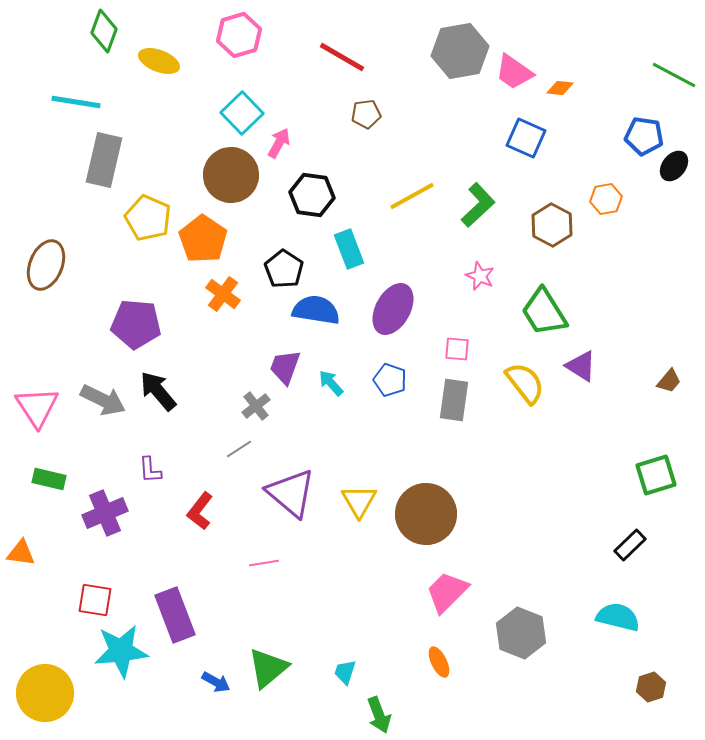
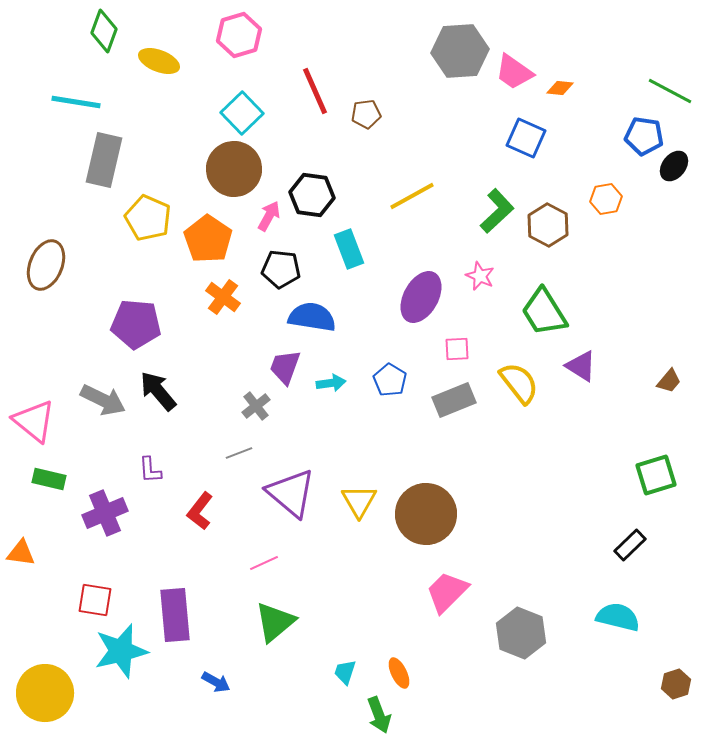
gray hexagon at (460, 51): rotated 6 degrees clockwise
red line at (342, 57): moved 27 px left, 34 px down; rotated 36 degrees clockwise
green line at (674, 75): moved 4 px left, 16 px down
pink arrow at (279, 143): moved 10 px left, 73 px down
brown circle at (231, 175): moved 3 px right, 6 px up
green L-shape at (478, 205): moved 19 px right, 6 px down
brown hexagon at (552, 225): moved 4 px left
orange pentagon at (203, 239): moved 5 px right
black pentagon at (284, 269): moved 3 px left; rotated 27 degrees counterclockwise
orange cross at (223, 294): moved 3 px down
purple ellipse at (393, 309): moved 28 px right, 12 px up
blue semicircle at (316, 310): moved 4 px left, 7 px down
pink square at (457, 349): rotated 8 degrees counterclockwise
blue pentagon at (390, 380): rotated 12 degrees clockwise
cyan arrow at (331, 383): rotated 124 degrees clockwise
yellow semicircle at (525, 383): moved 6 px left
gray rectangle at (454, 400): rotated 60 degrees clockwise
pink triangle at (37, 407): moved 3 px left, 14 px down; rotated 18 degrees counterclockwise
gray line at (239, 449): moved 4 px down; rotated 12 degrees clockwise
pink line at (264, 563): rotated 16 degrees counterclockwise
purple rectangle at (175, 615): rotated 16 degrees clockwise
cyan star at (121, 651): rotated 8 degrees counterclockwise
orange ellipse at (439, 662): moved 40 px left, 11 px down
green triangle at (268, 668): moved 7 px right, 46 px up
brown hexagon at (651, 687): moved 25 px right, 3 px up
